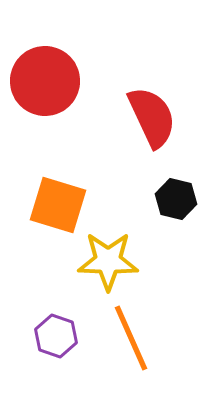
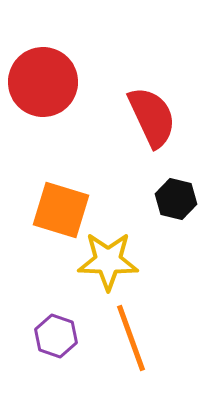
red circle: moved 2 px left, 1 px down
orange square: moved 3 px right, 5 px down
orange line: rotated 4 degrees clockwise
